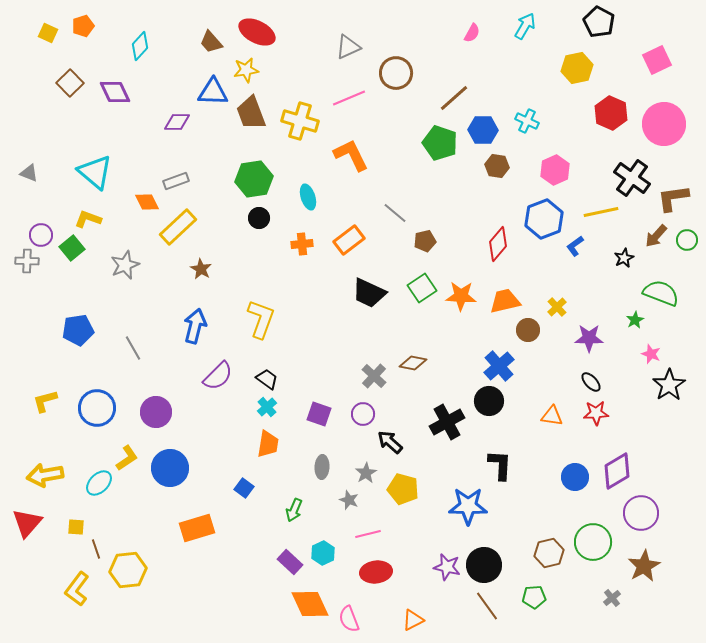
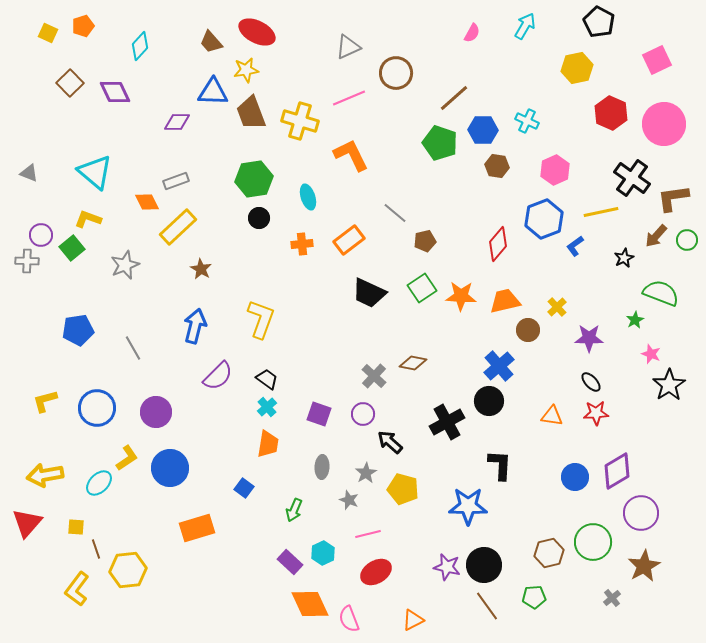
red ellipse at (376, 572): rotated 24 degrees counterclockwise
